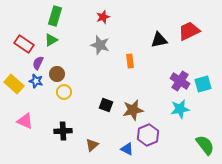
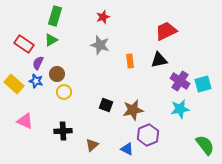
red trapezoid: moved 23 px left
black triangle: moved 20 px down
